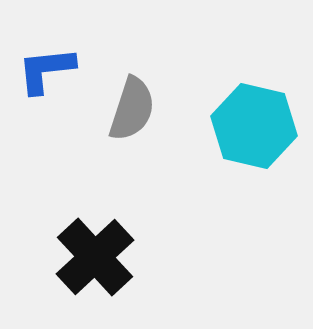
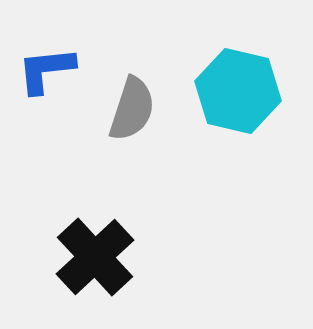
cyan hexagon: moved 16 px left, 35 px up
